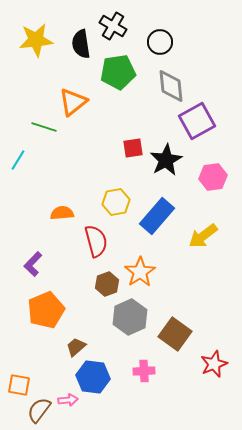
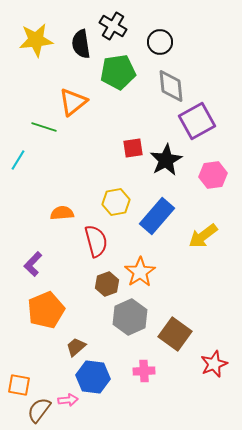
pink hexagon: moved 2 px up
